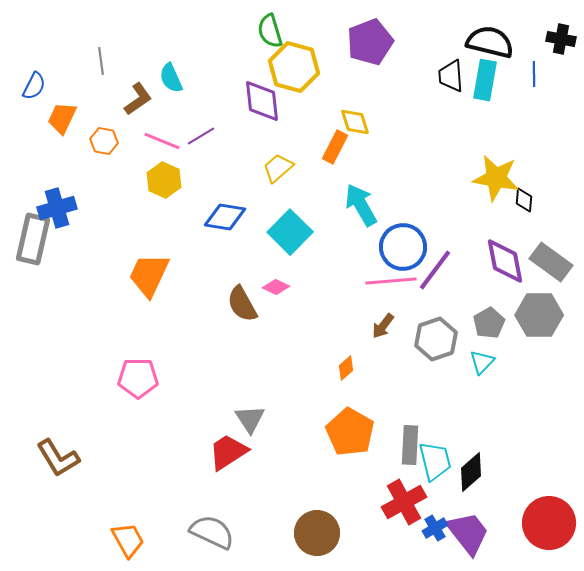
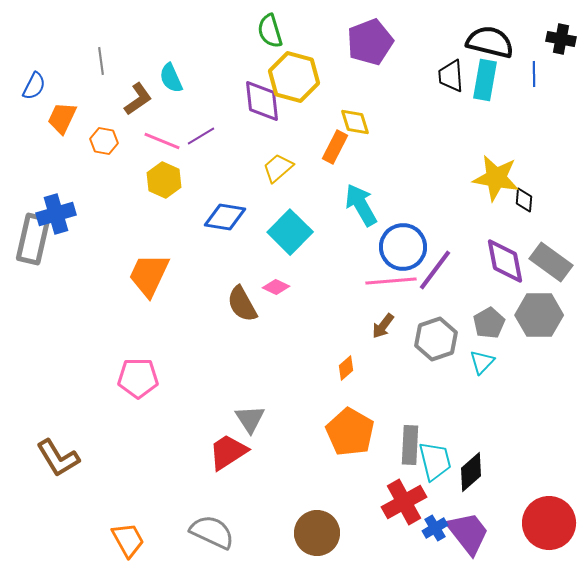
yellow hexagon at (294, 67): moved 10 px down
blue cross at (57, 208): moved 1 px left, 6 px down
